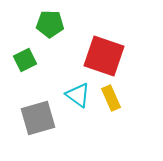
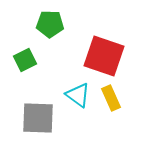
gray square: rotated 18 degrees clockwise
